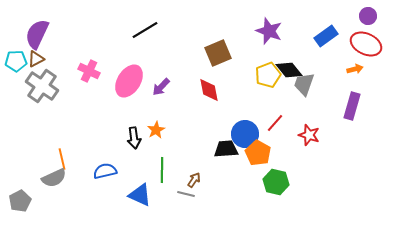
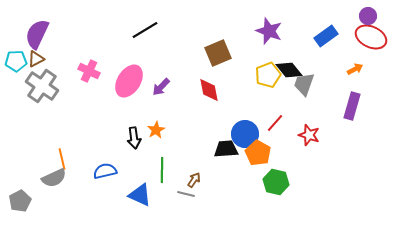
red ellipse: moved 5 px right, 7 px up
orange arrow: rotated 14 degrees counterclockwise
